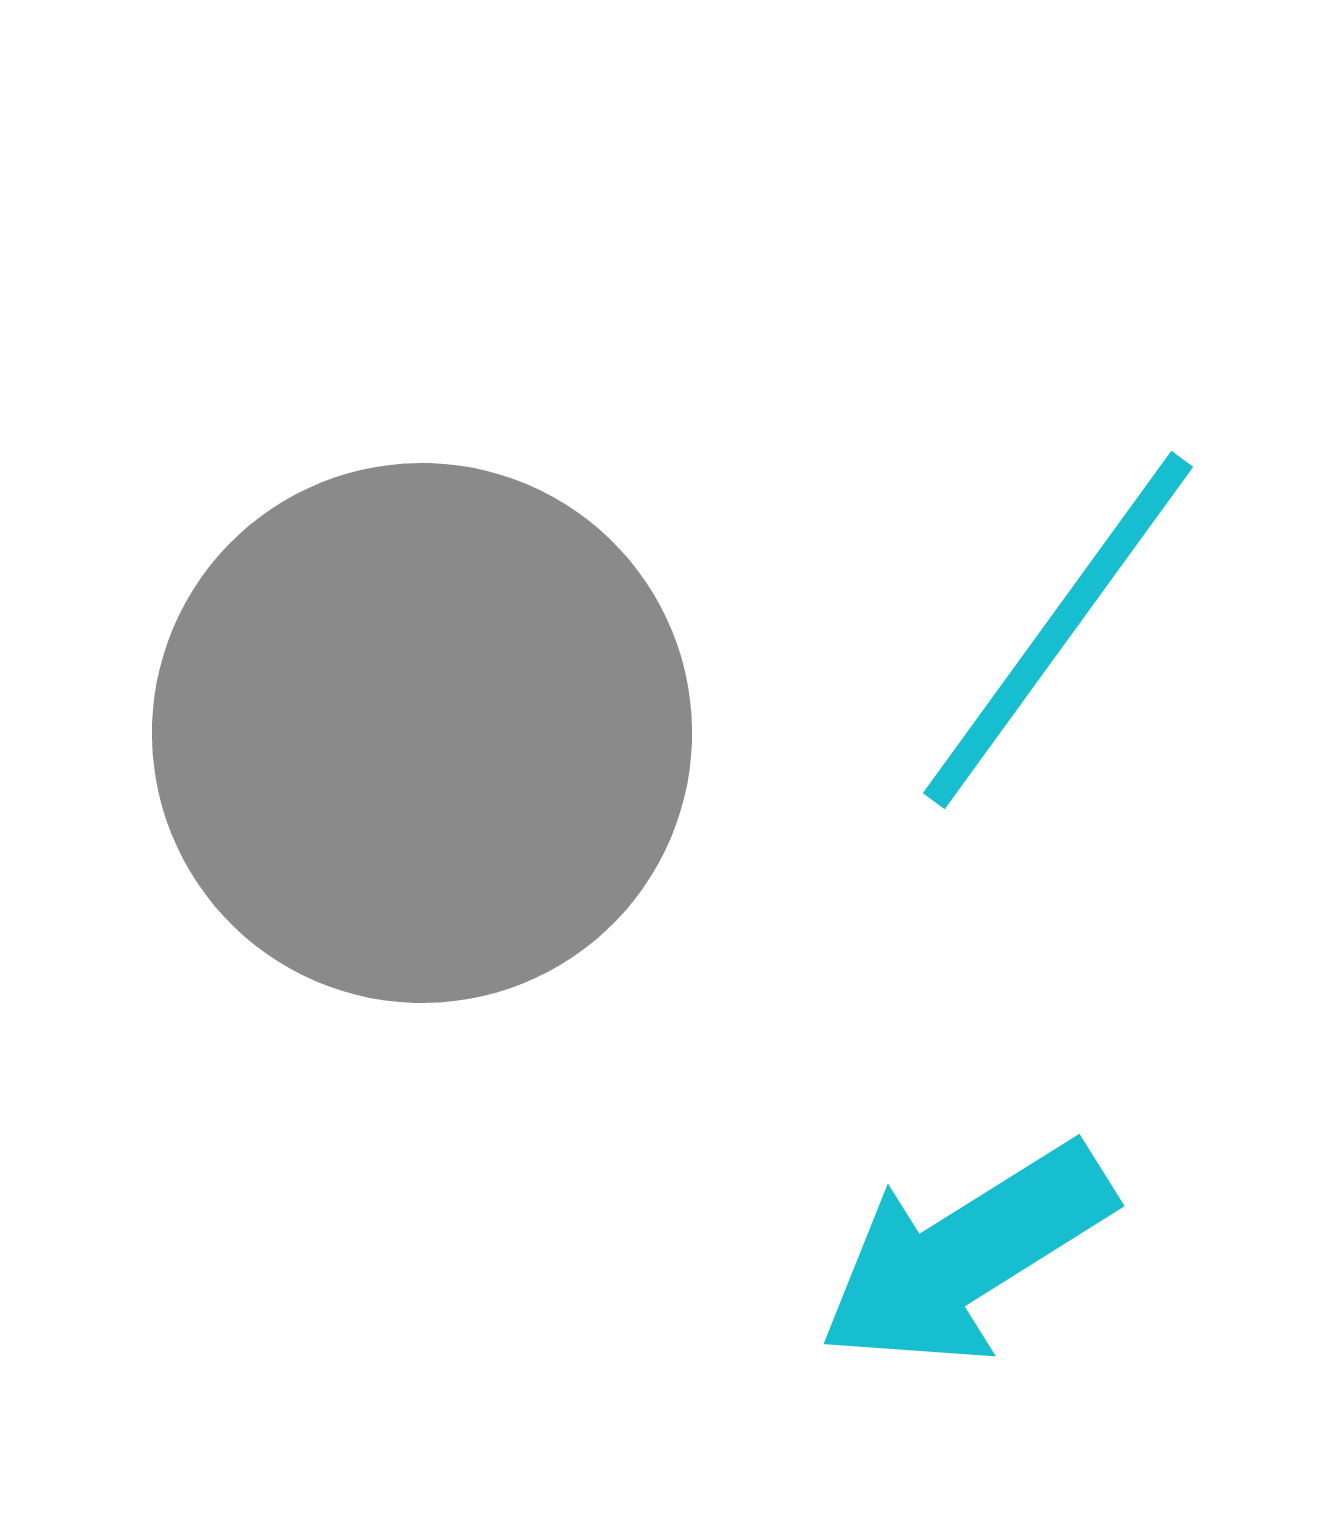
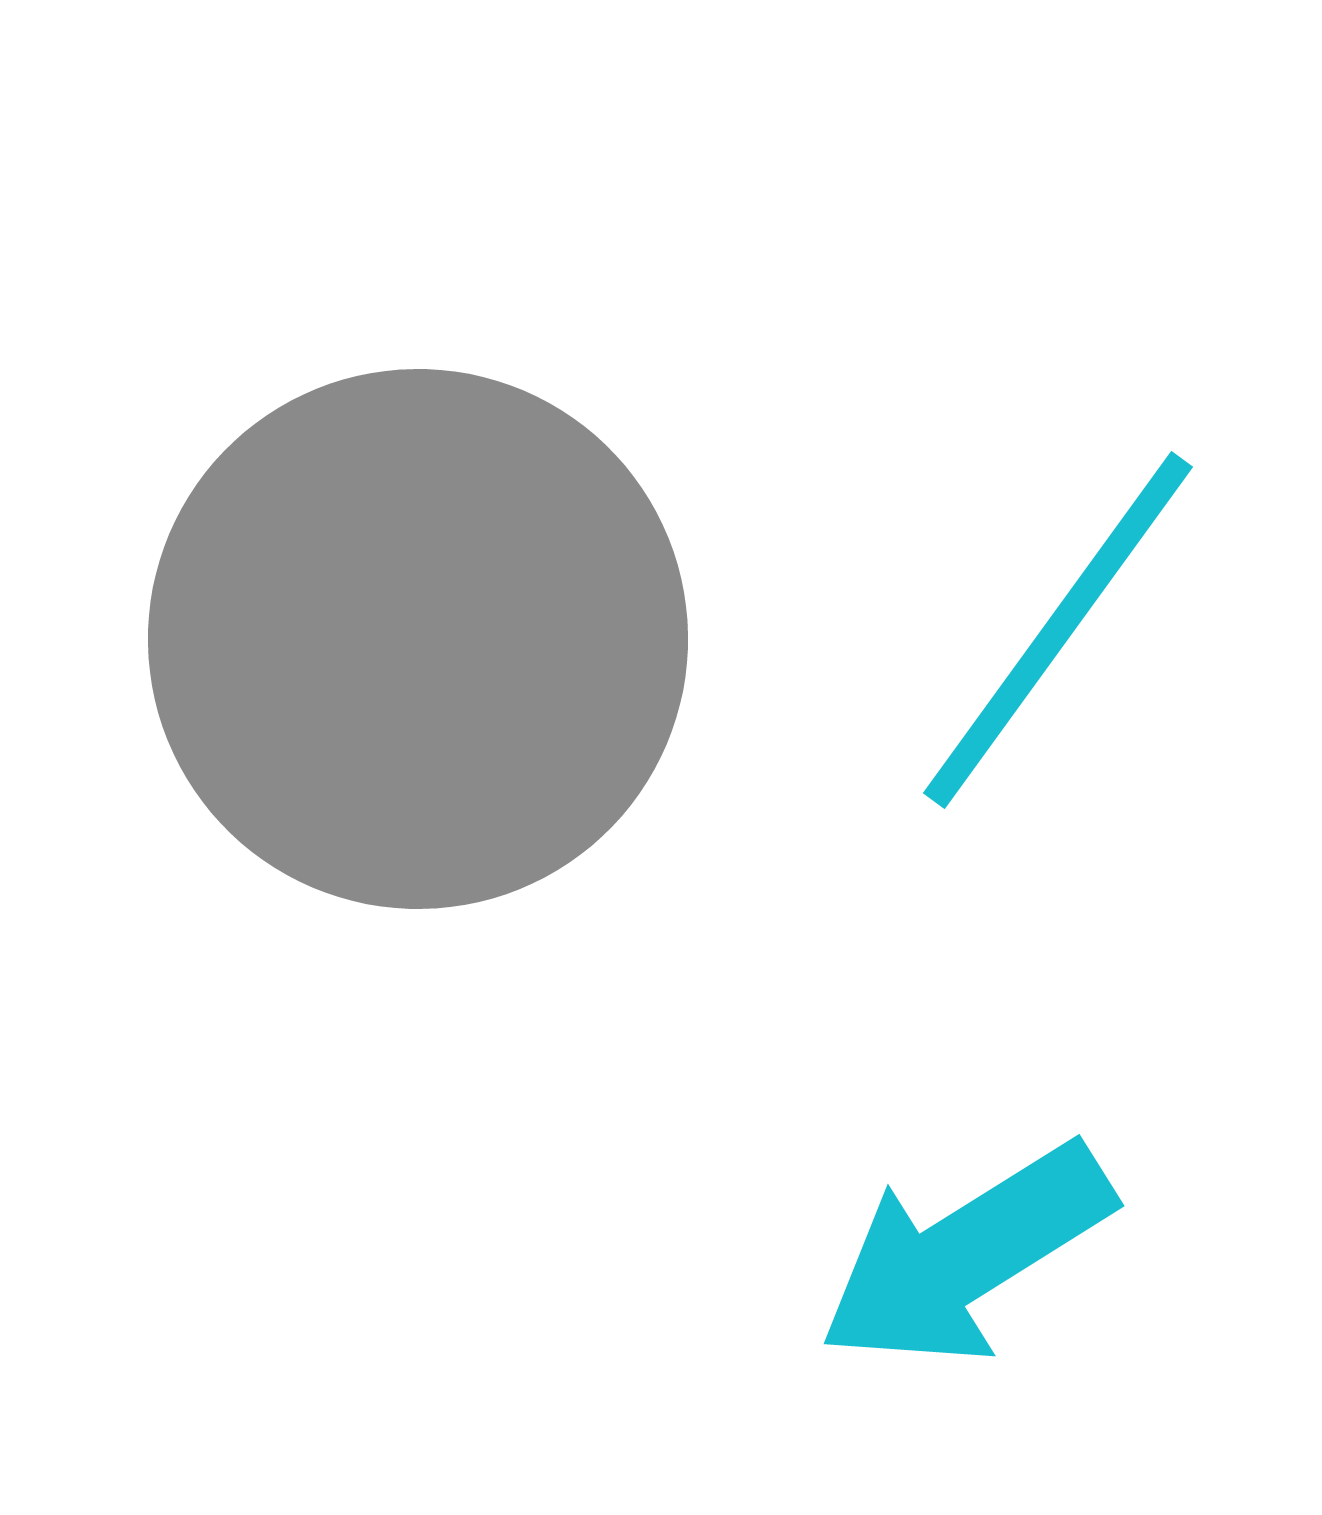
gray circle: moved 4 px left, 94 px up
